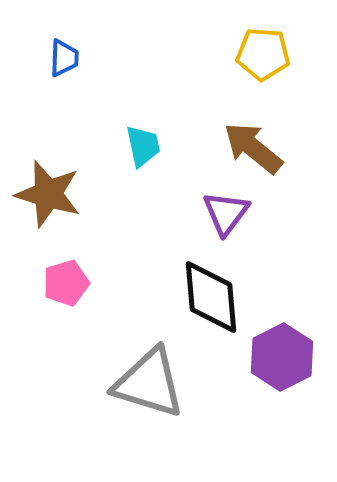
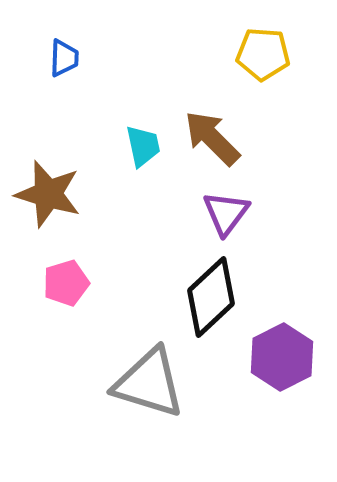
brown arrow: moved 41 px left, 10 px up; rotated 6 degrees clockwise
black diamond: rotated 52 degrees clockwise
